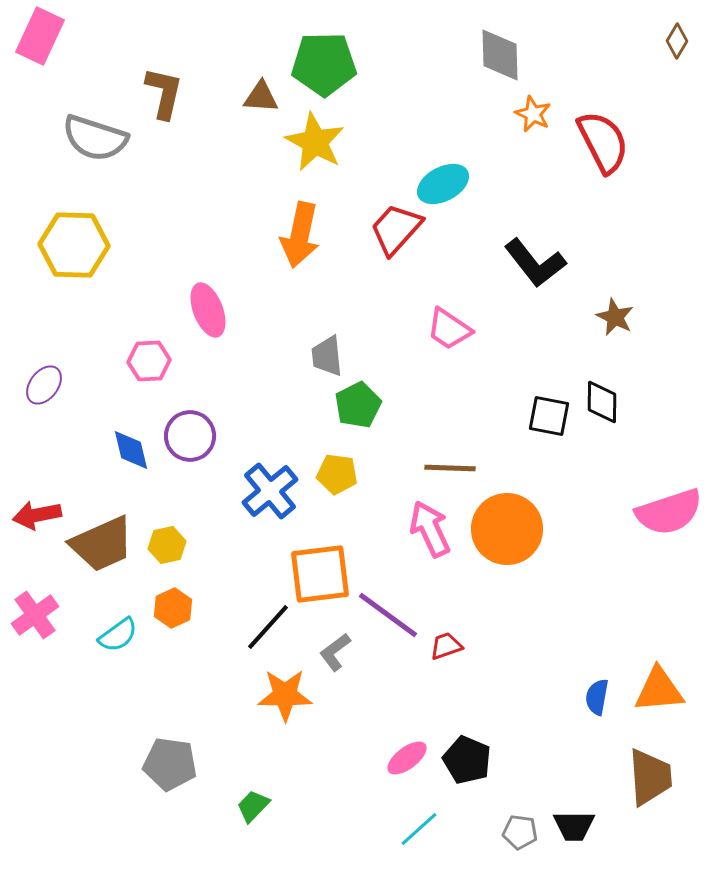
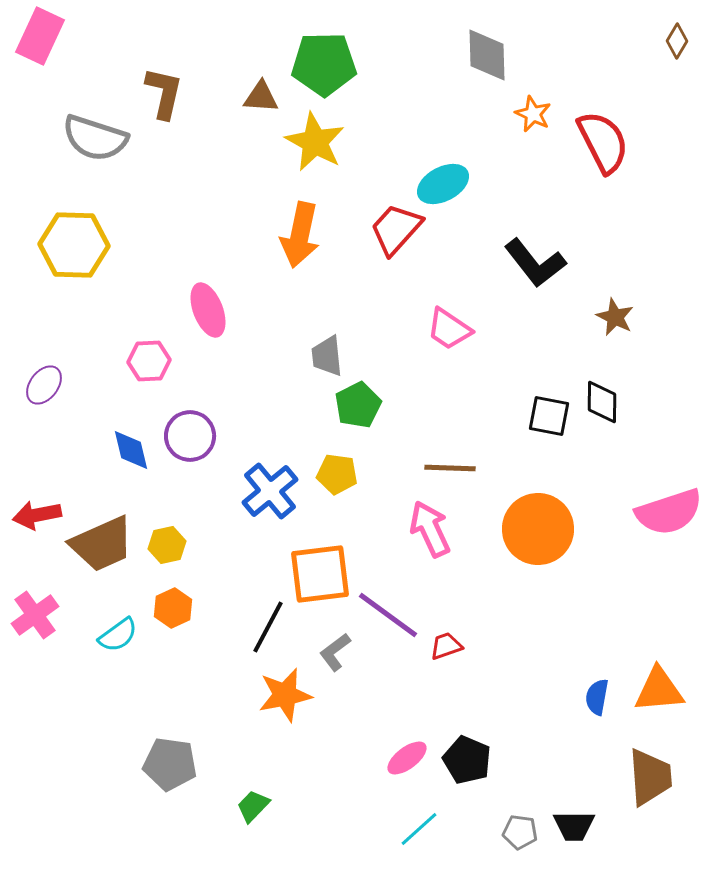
gray diamond at (500, 55): moved 13 px left
orange circle at (507, 529): moved 31 px right
black line at (268, 627): rotated 14 degrees counterclockwise
orange star at (285, 695): rotated 12 degrees counterclockwise
